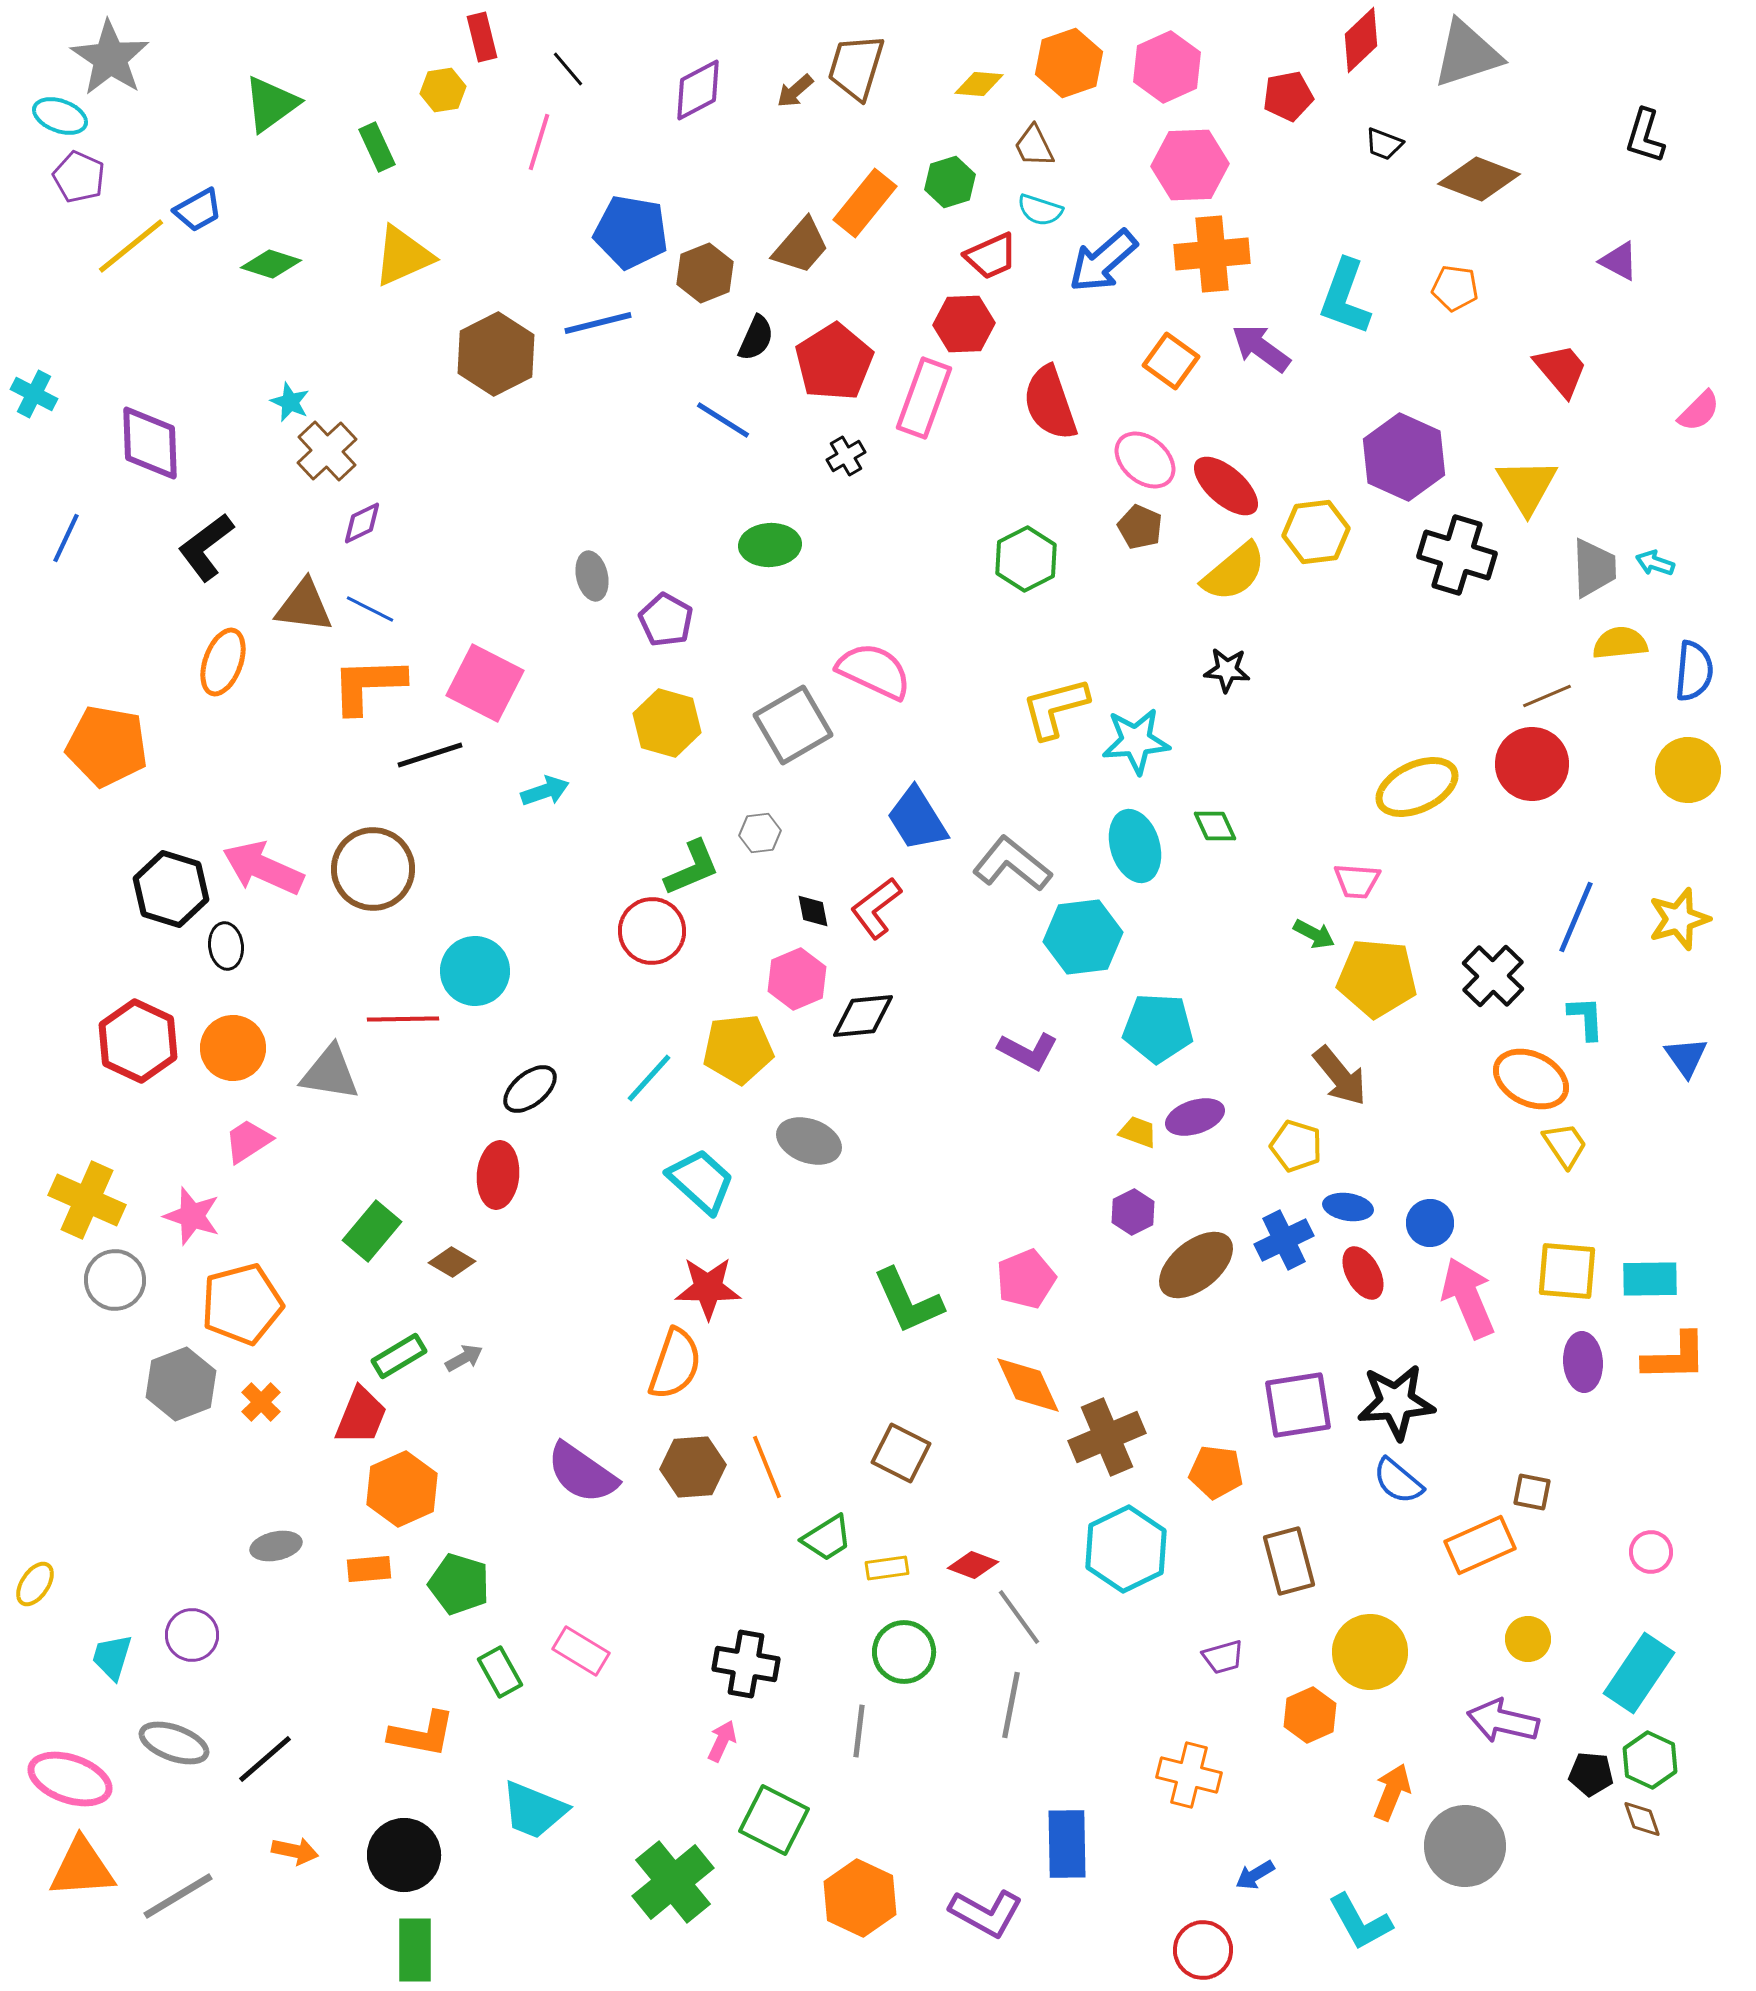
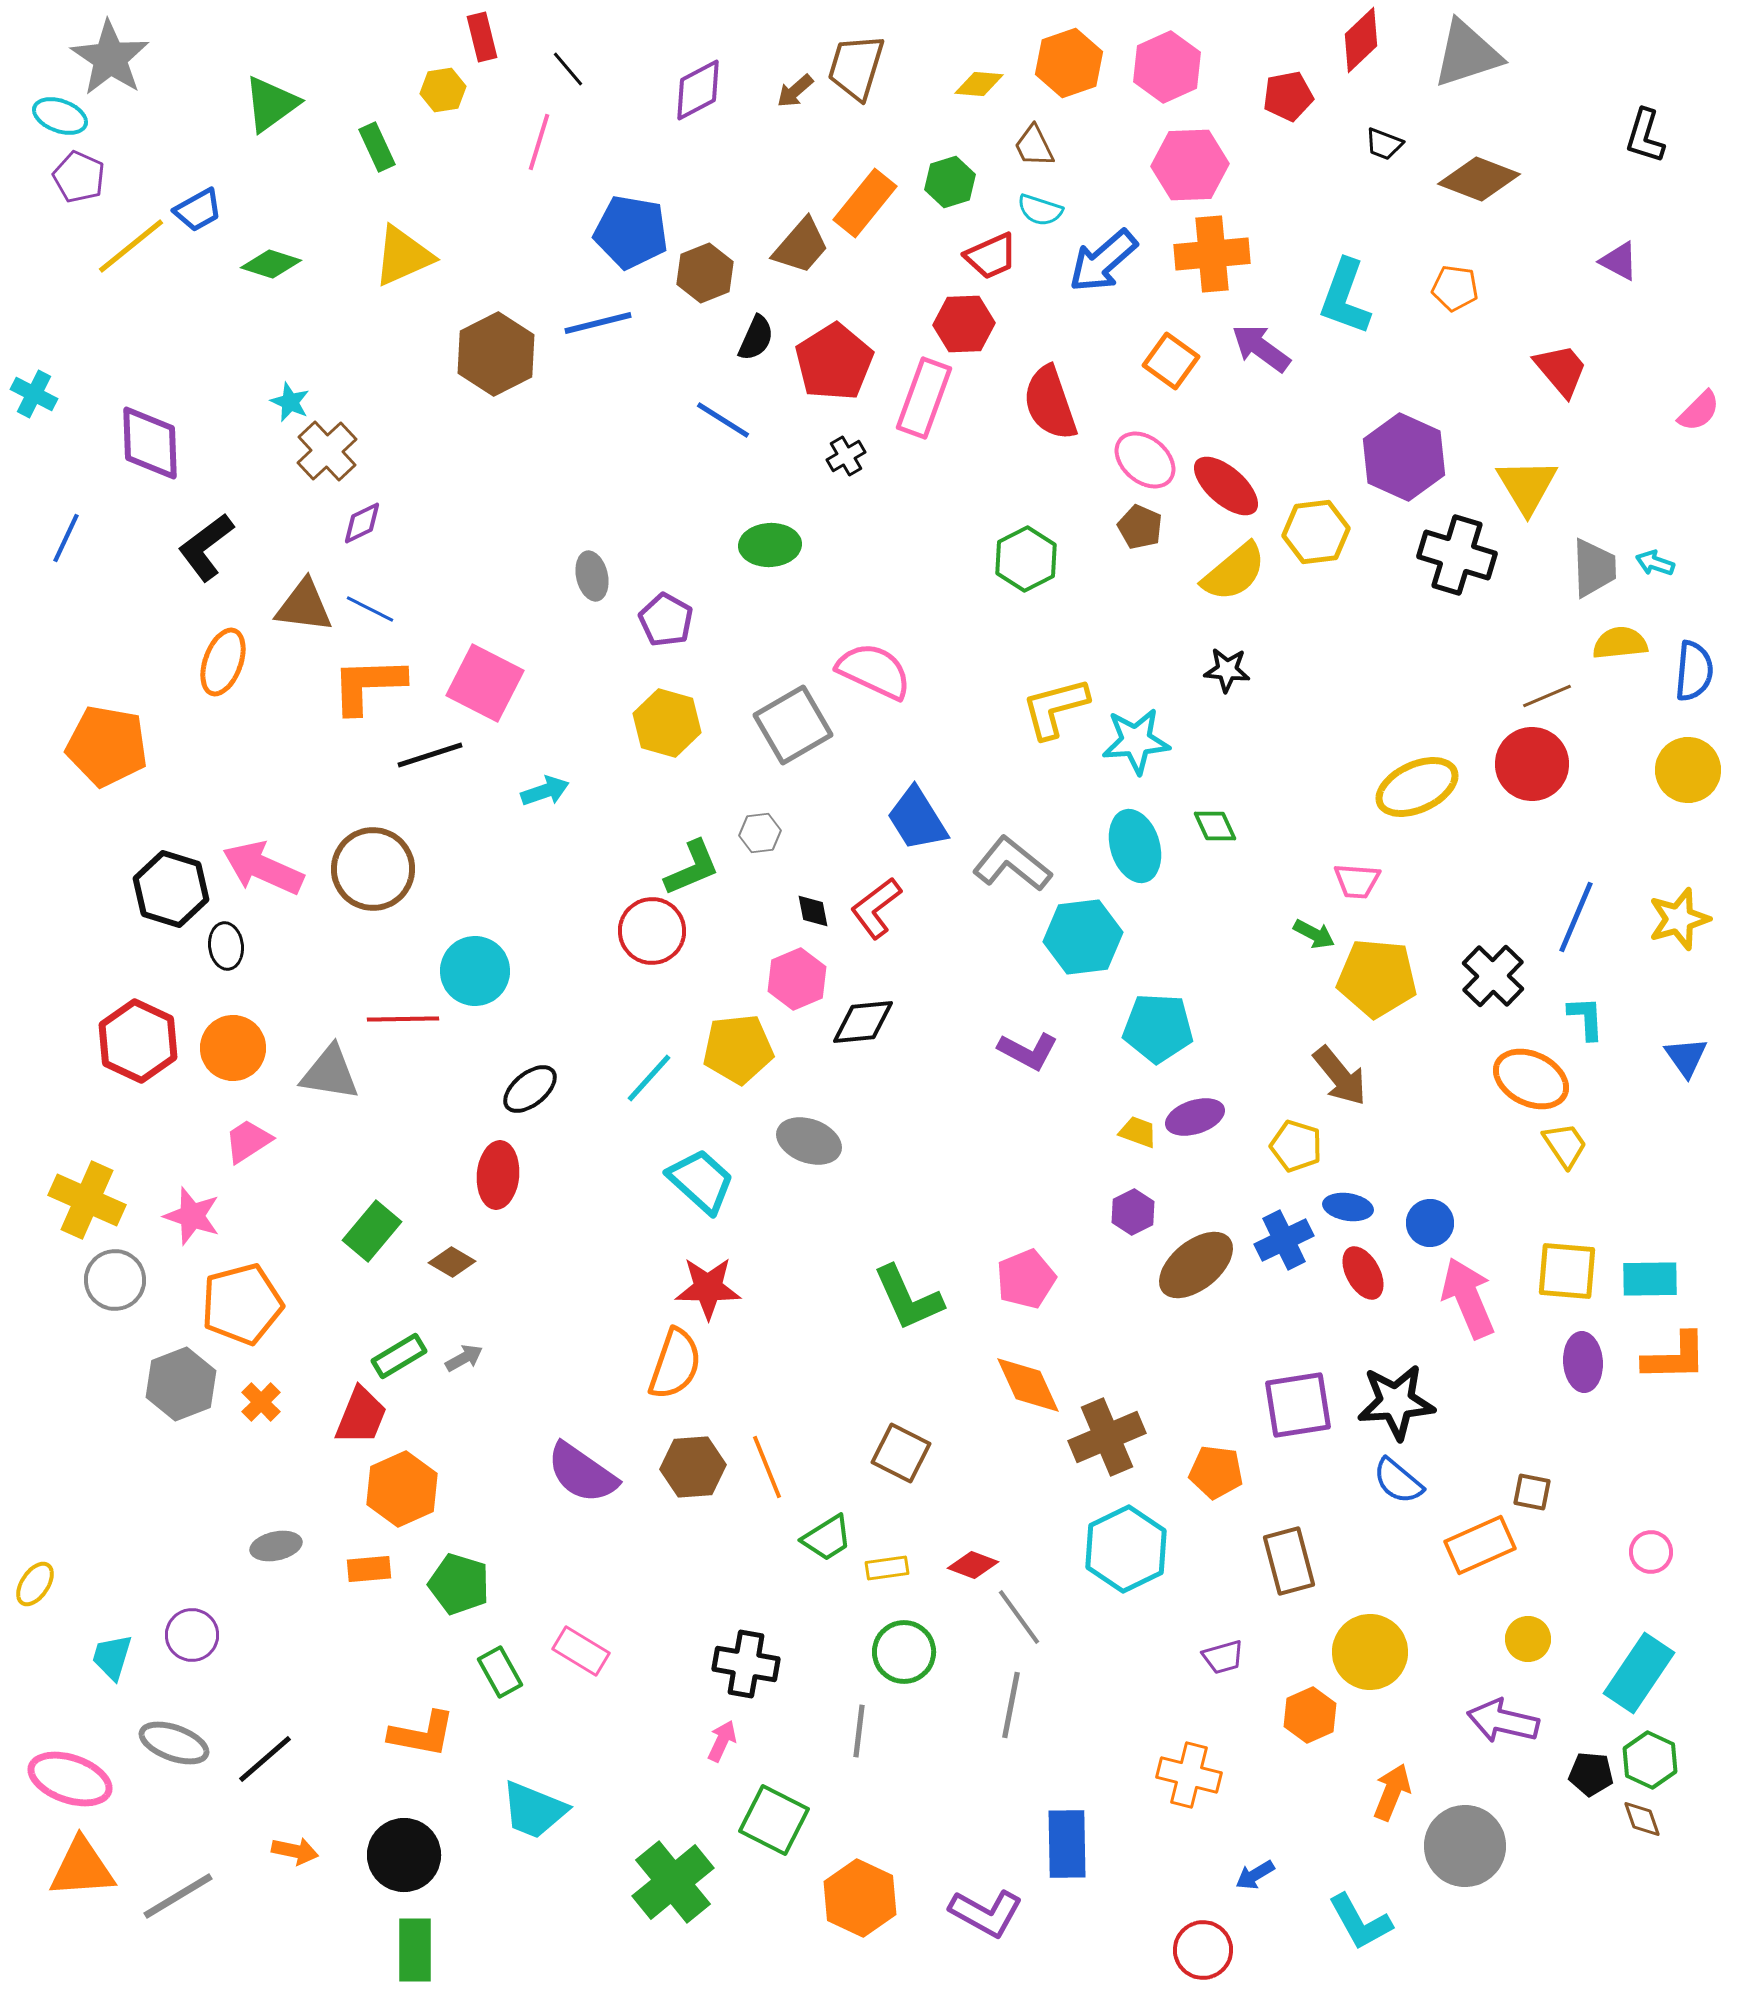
black diamond at (863, 1016): moved 6 px down
green L-shape at (908, 1301): moved 3 px up
